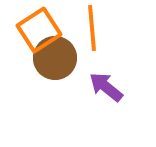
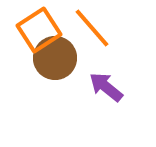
orange line: rotated 36 degrees counterclockwise
